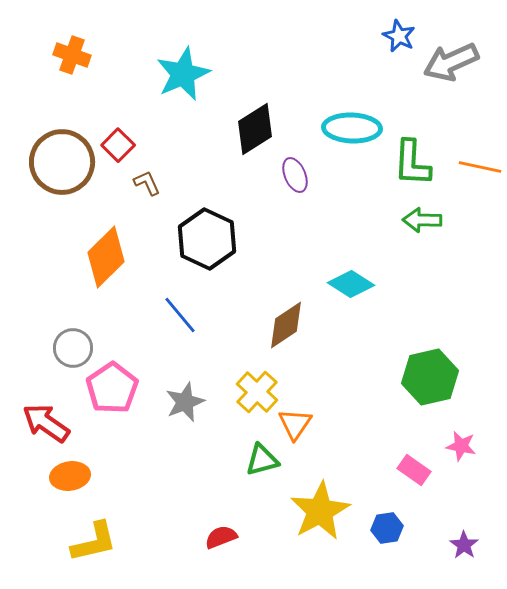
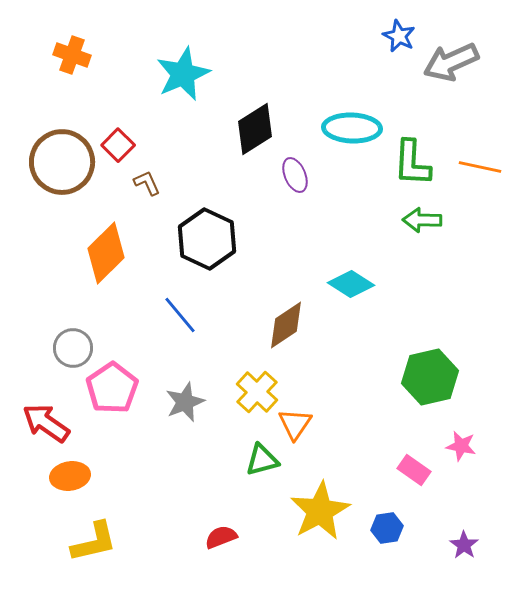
orange diamond: moved 4 px up
